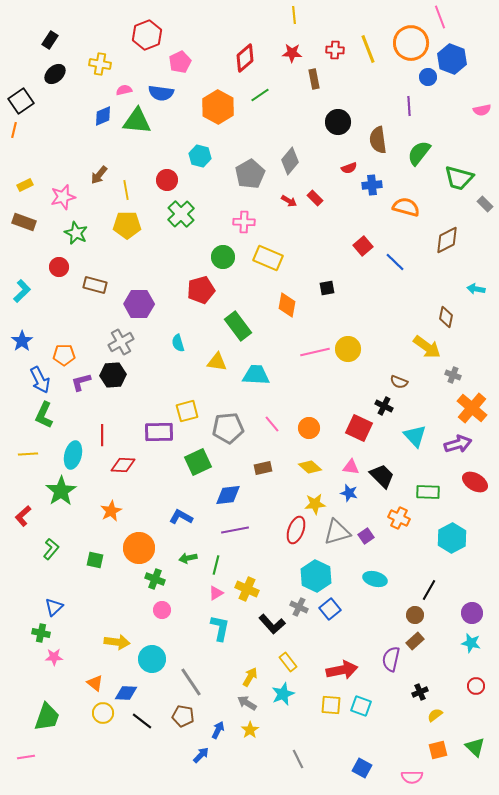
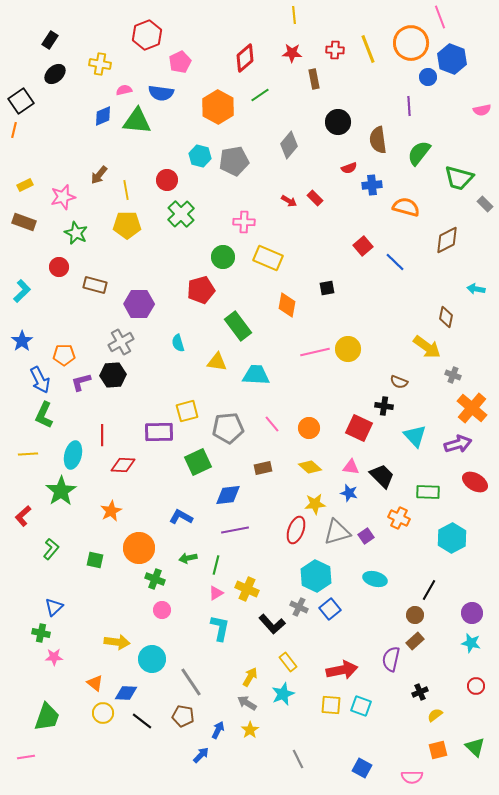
gray diamond at (290, 161): moved 1 px left, 16 px up
gray pentagon at (250, 174): moved 16 px left, 13 px up; rotated 20 degrees clockwise
black cross at (384, 406): rotated 18 degrees counterclockwise
